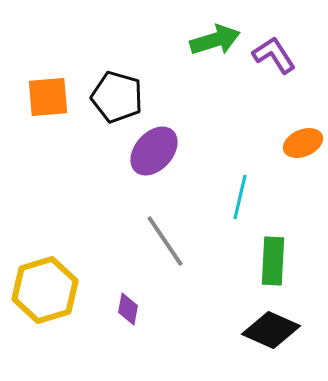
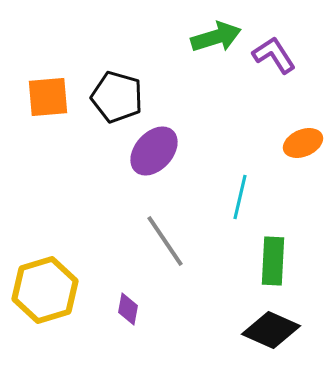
green arrow: moved 1 px right, 3 px up
